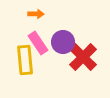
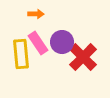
purple circle: moved 1 px left
yellow rectangle: moved 4 px left, 6 px up
